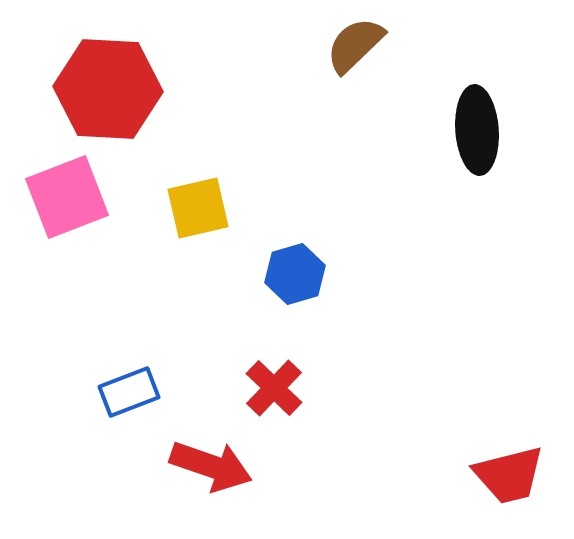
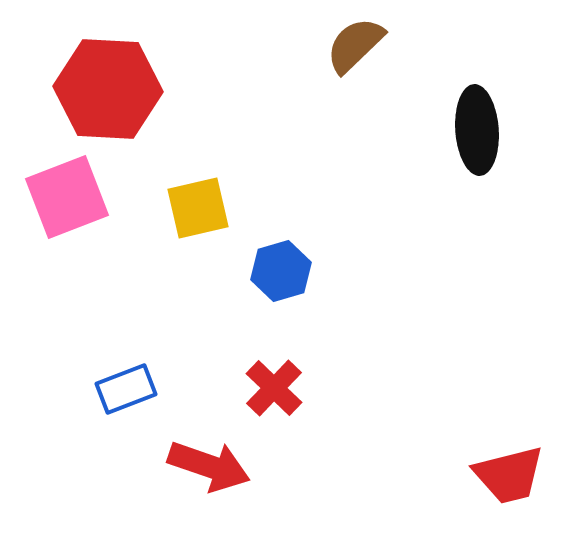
blue hexagon: moved 14 px left, 3 px up
blue rectangle: moved 3 px left, 3 px up
red arrow: moved 2 px left
